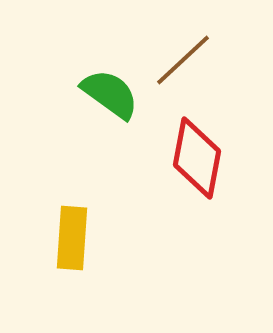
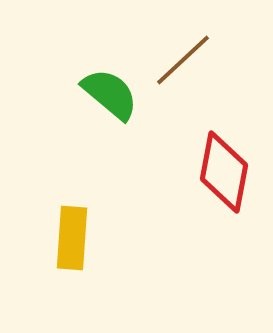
green semicircle: rotated 4 degrees clockwise
red diamond: moved 27 px right, 14 px down
